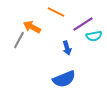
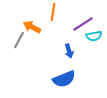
orange line: moved 3 px left; rotated 72 degrees clockwise
blue arrow: moved 2 px right, 3 px down
